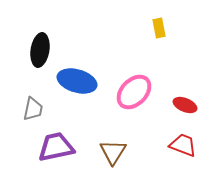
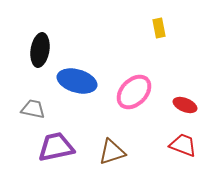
gray trapezoid: rotated 90 degrees counterclockwise
brown triangle: moved 1 px left; rotated 40 degrees clockwise
